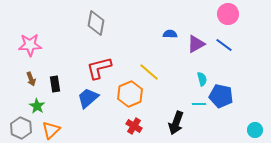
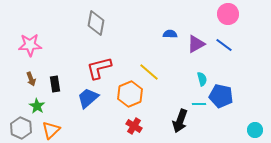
black arrow: moved 4 px right, 2 px up
